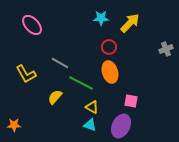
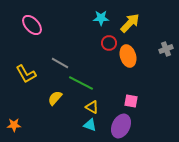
red circle: moved 4 px up
orange ellipse: moved 18 px right, 16 px up
yellow semicircle: moved 1 px down
